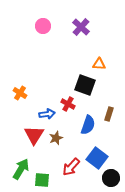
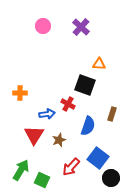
orange cross: rotated 32 degrees counterclockwise
brown rectangle: moved 3 px right
blue semicircle: moved 1 px down
brown star: moved 3 px right, 2 px down
blue square: moved 1 px right
green arrow: moved 1 px down
green square: rotated 21 degrees clockwise
